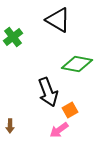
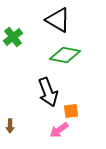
green diamond: moved 12 px left, 9 px up
orange square: moved 1 px right, 1 px down; rotated 21 degrees clockwise
